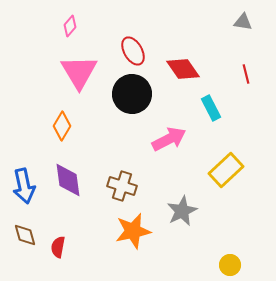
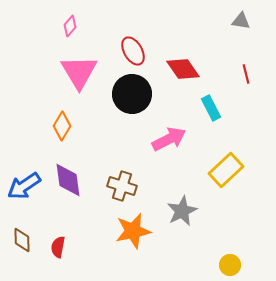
gray triangle: moved 2 px left, 1 px up
blue arrow: rotated 68 degrees clockwise
brown diamond: moved 3 px left, 5 px down; rotated 15 degrees clockwise
